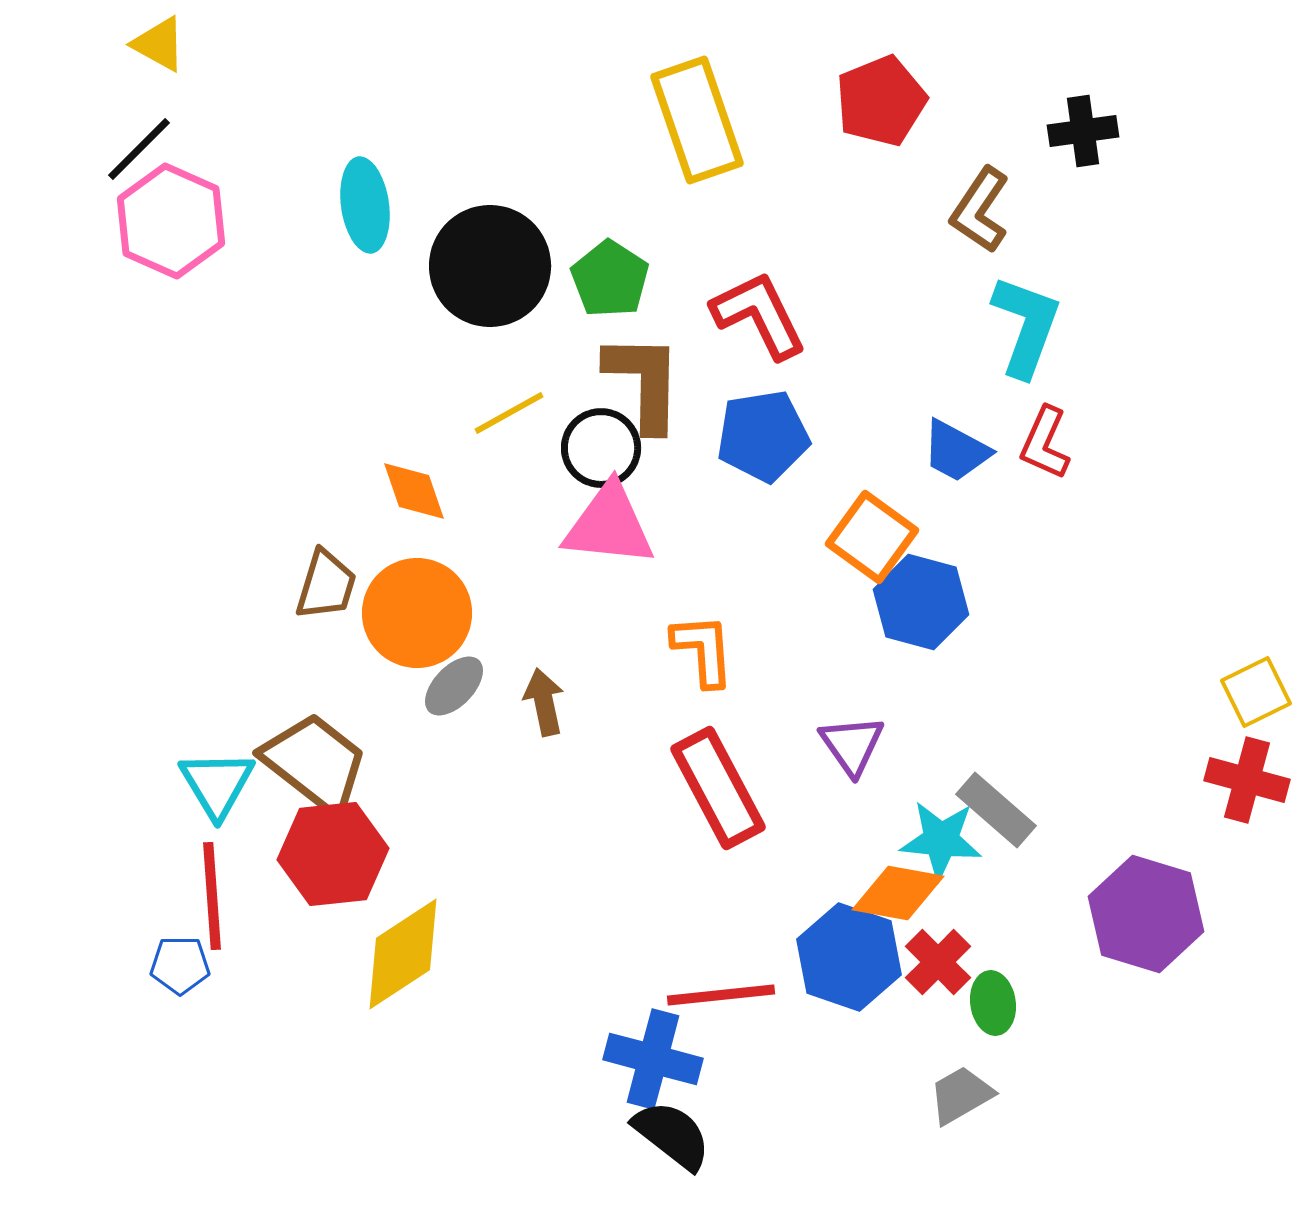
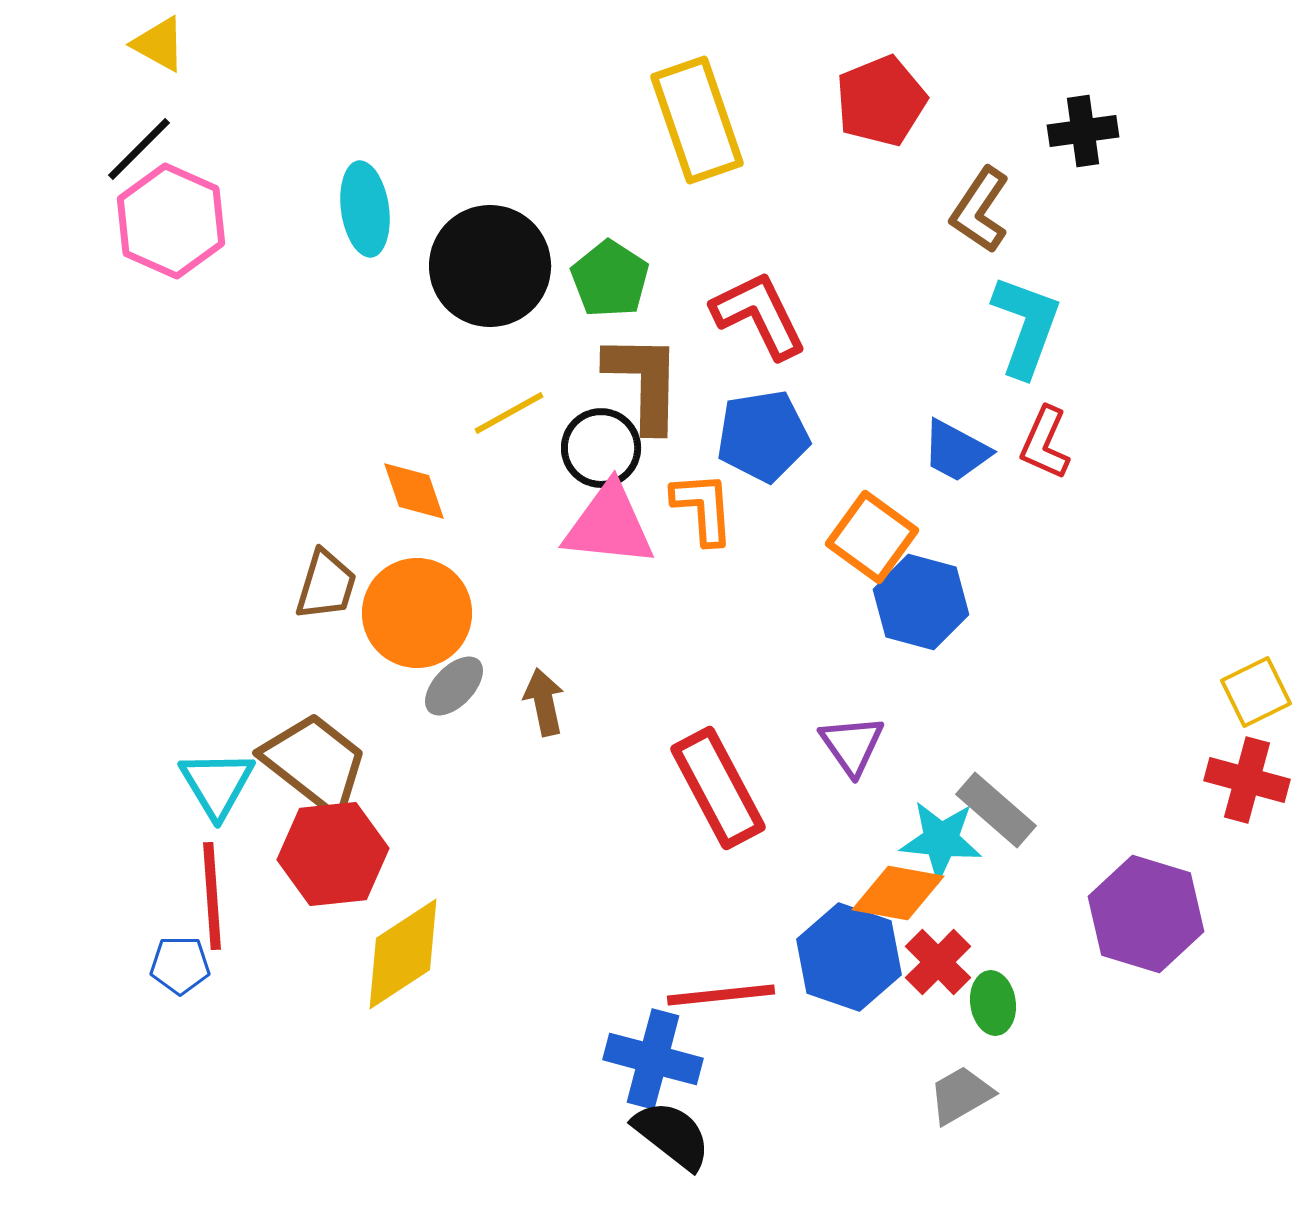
cyan ellipse at (365, 205): moved 4 px down
orange L-shape at (703, 650): moved 142 px up
